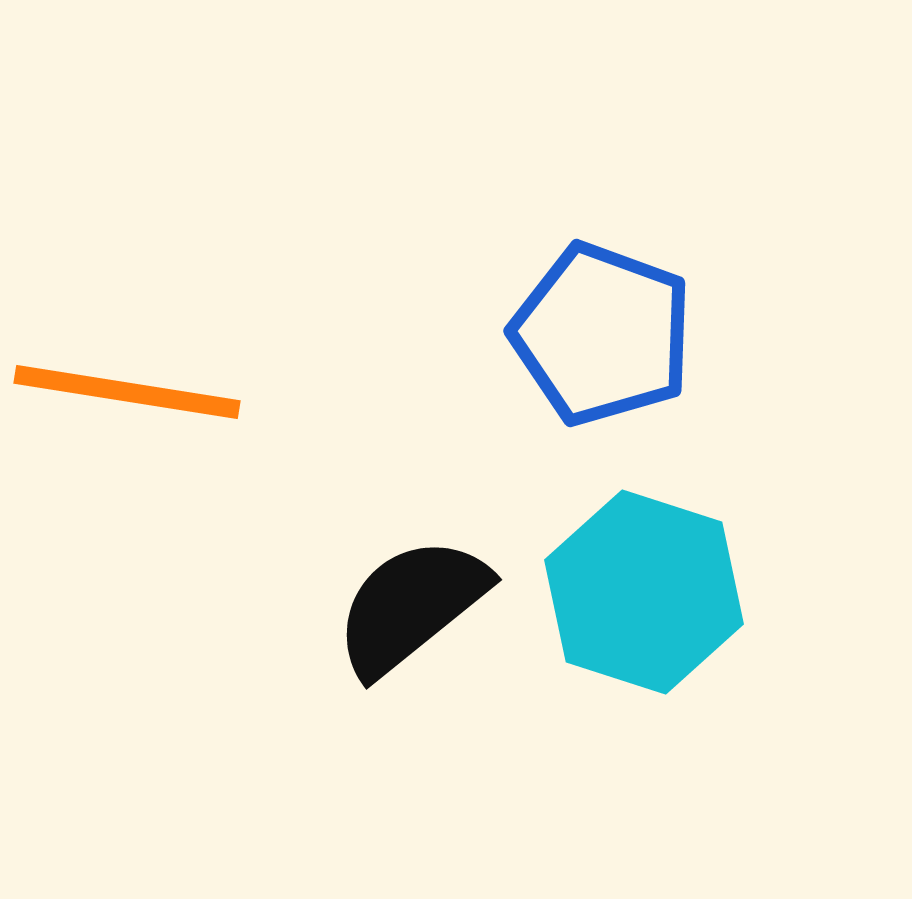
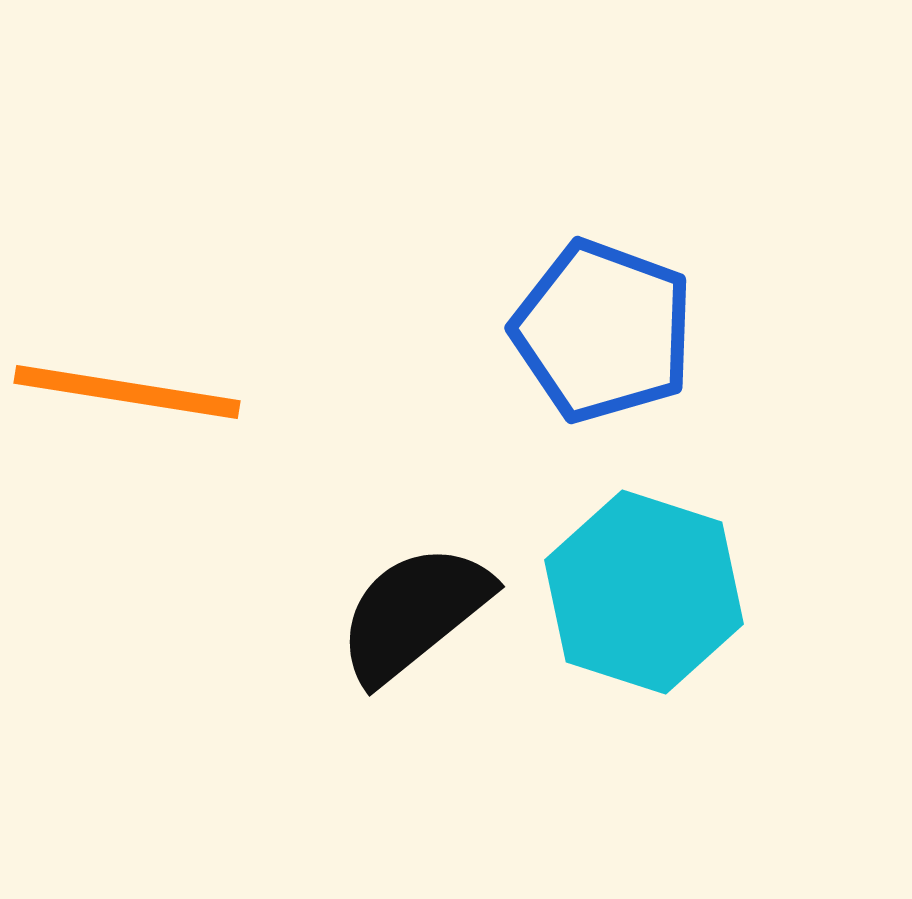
blue pentagon: moved 1 px right, 3 px up
black semicircle: moved 3 px right, 7 px down
